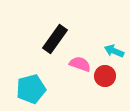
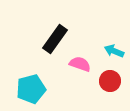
red circle: moved 5 px right, 5 px down
